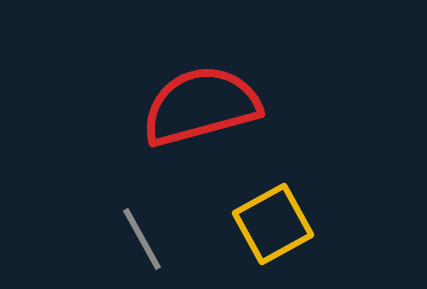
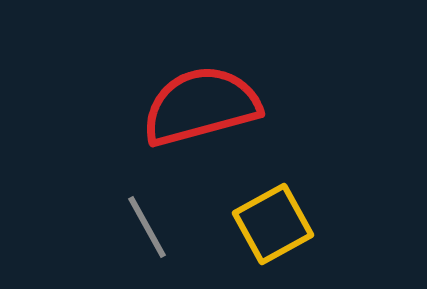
gray line: moved 5 px right, 12 px up
